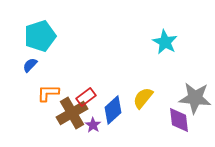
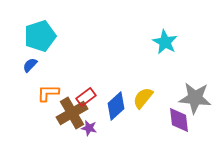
blue diamond: moved 3 px right, 4 px up
purple star: moved 4 px left, 3 px down; rotated 21 degrees counterclockwise
